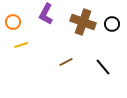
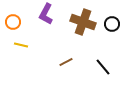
yellow line: rotated 32 degrees clockwise
